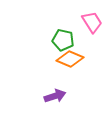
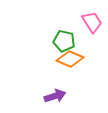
green pentagon: moved 1 px right, 1 px down
